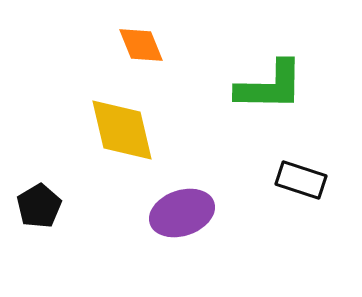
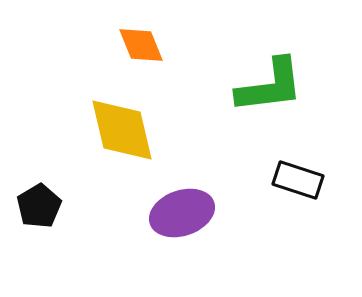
green L-shape: rotated 8 degrees counterclockwise
black rectangle: moved 3 px left
